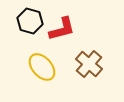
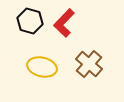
red L-shape: moved 2 px right, 6 px up; rotated 148 degrees clockwise
yellow ellipse: rotated 36 degrees counterclockwise
